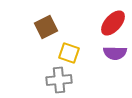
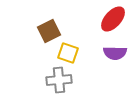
red ellipse: moved 4 px up
brown square: moved 3 px right, 4 px down
yellow square: moved 1 px left
